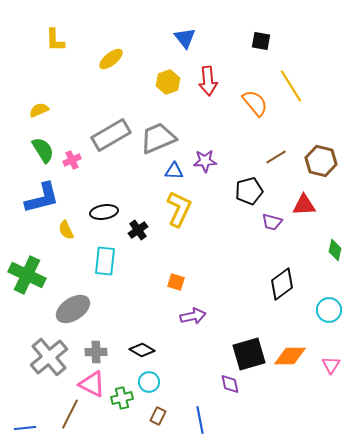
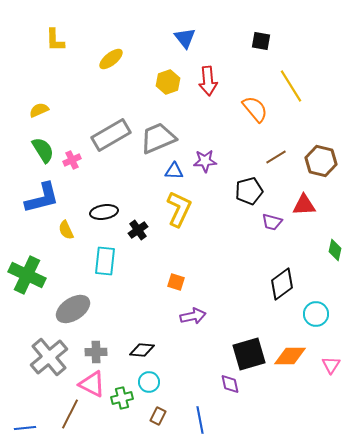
orange semicircle at (255, 103): moved 6 px down
cyan circle at (329, 310): moved 13 px left, 4 px down
black diamond at (142, 350): rotated 25 degrees counterclockwise
